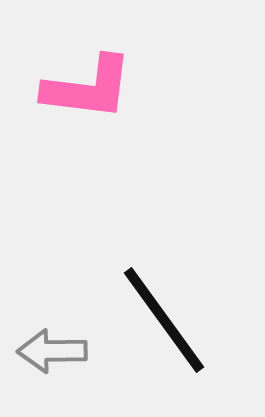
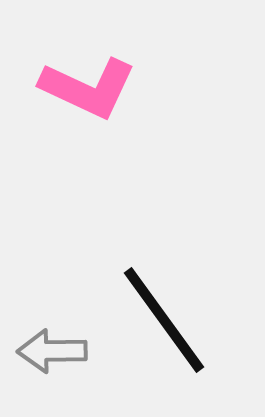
pink L-shape: rotated 18 degrees clockwise
